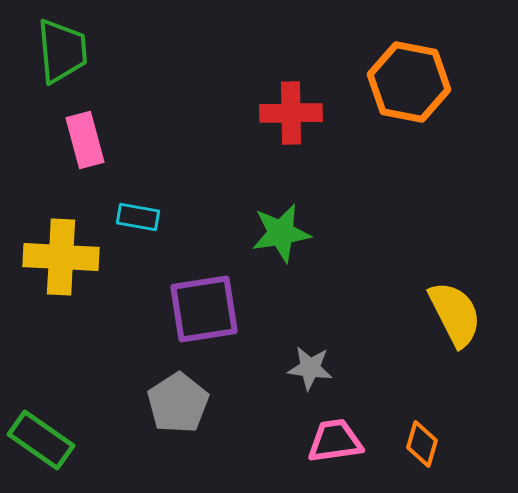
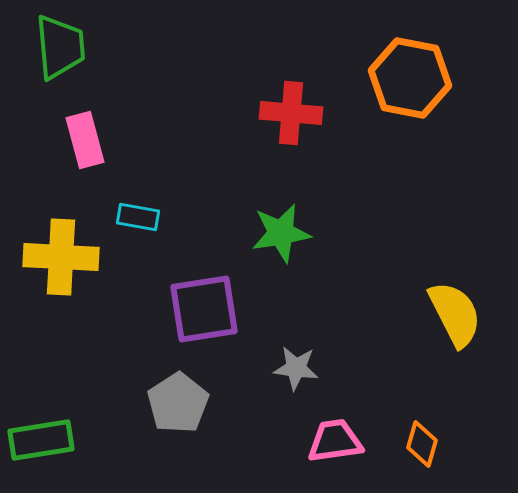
green trapezoid: moved 2 px left, 4 px up
orange hexagon: moved 1 px right, 4 px up
red cross: rotated 6 degrees clockwise
gray star: moved 14 px left
green rectangle: rotated 44 degrees counterclockwise
